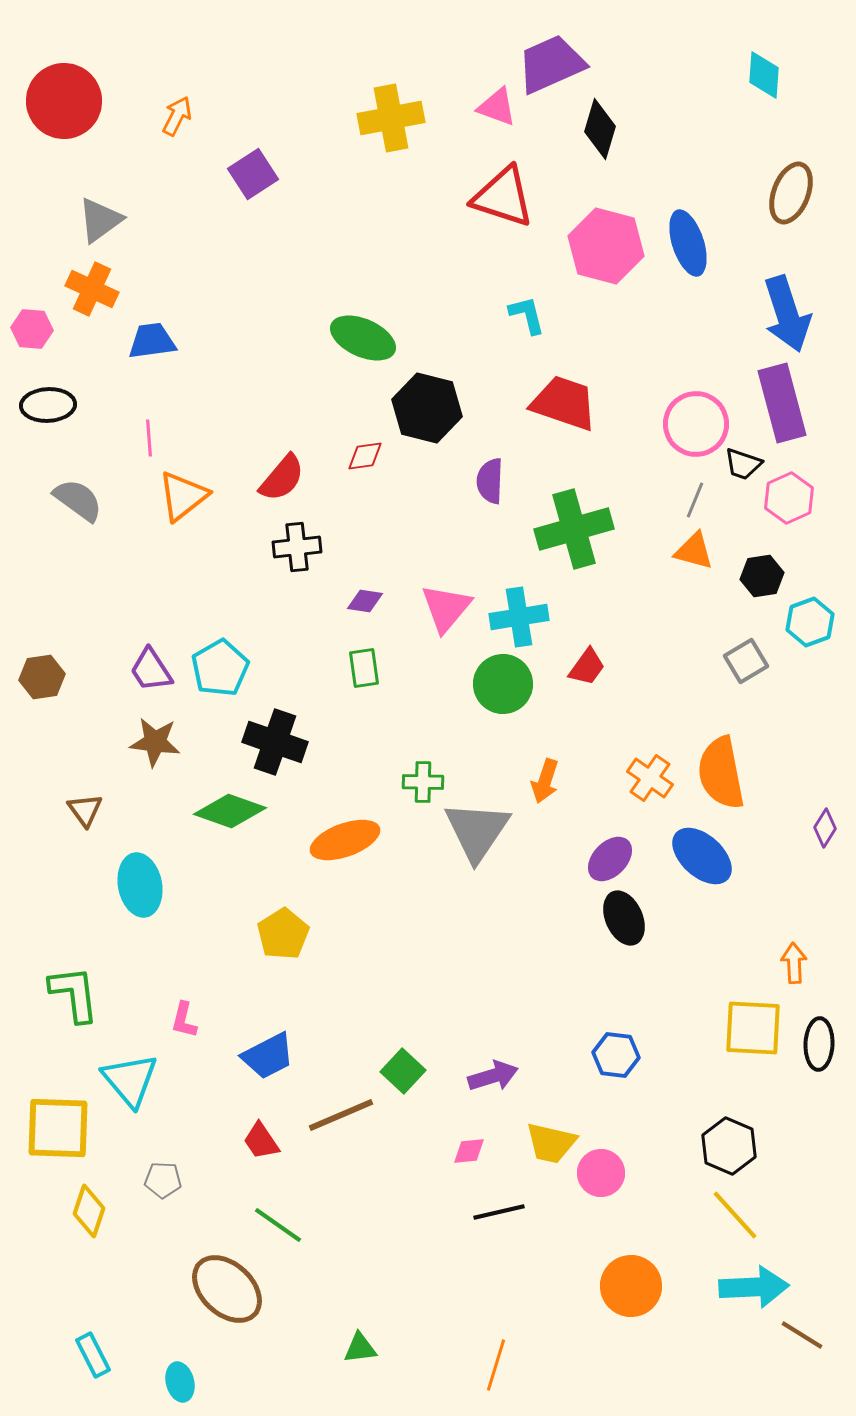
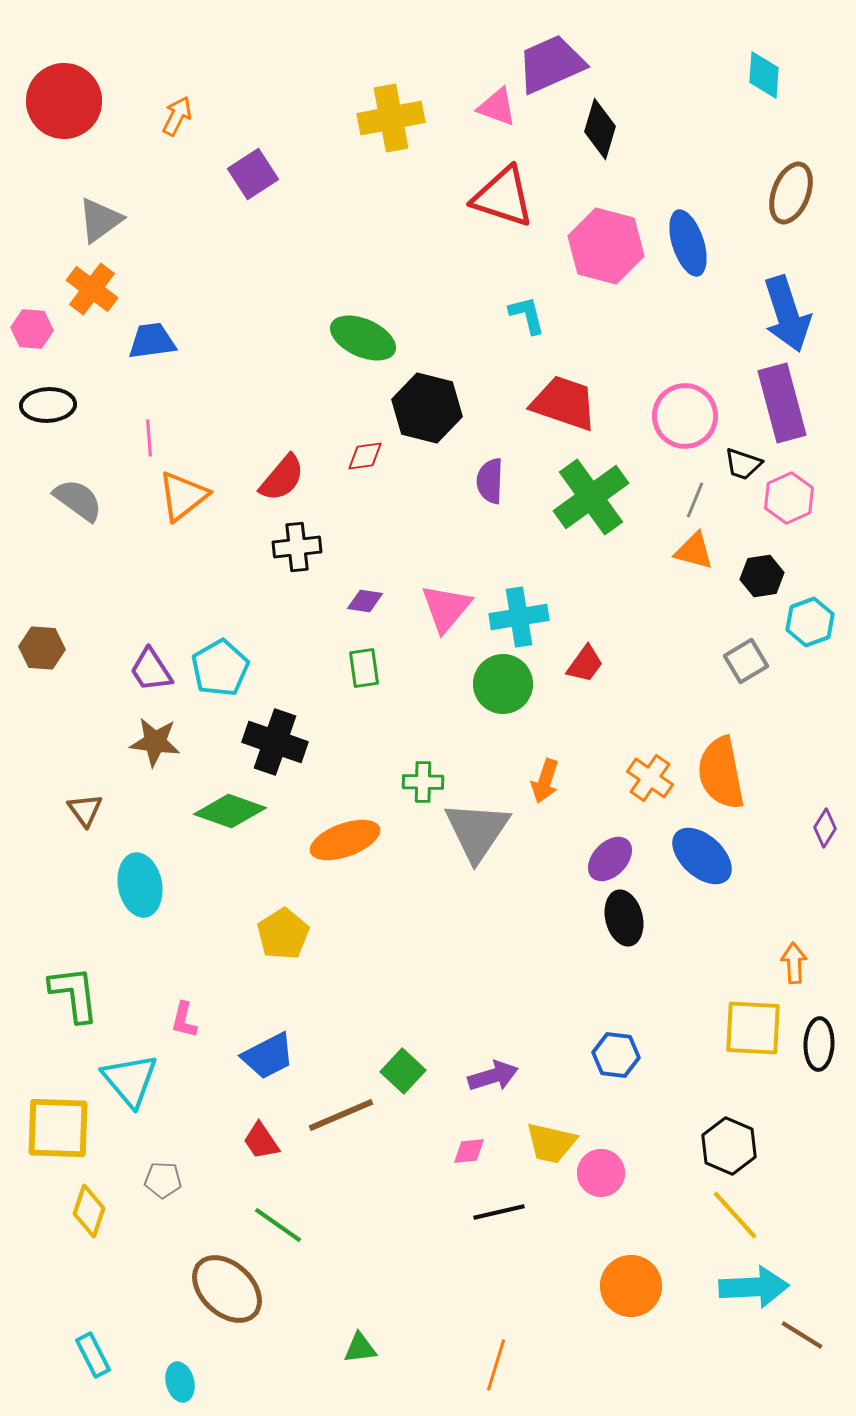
orange cross at (92, 289): rotated 12 degrees clockwise
pink circle at (696, 424): moved 11 px left, 8 px up
green cross at (574, 529): moved 17 px right, 32 px up; rotated 20 degrees counterclockwise
red trapezoid at (587, 667): moved 2 px left, 3 px up
brown hexagon at (42, 677): moved 29 px up; rotated 12 degrees clockwise
black ellipse at (624, 918): rotated 10 degrees clockwise
